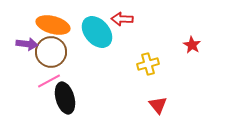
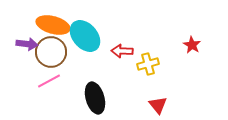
red arrow: moved 32 px down
cyan ellipse: moved 12 px left, 4 px down
black ellipse: moved 30 px right
